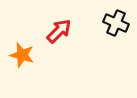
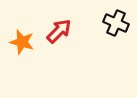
orange star: moved 13 px up
